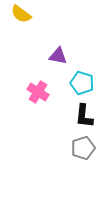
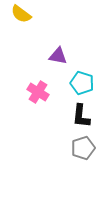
black L-shape: moved 3 px left
